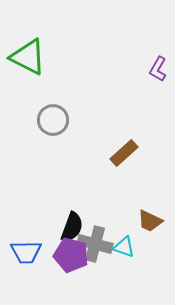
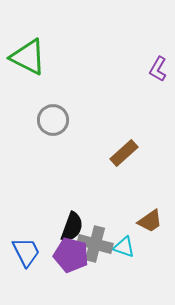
brown trapezoid: rotated 60 degrees counterclockwise
blue trapezoid: rotated 116 degrees counterclockwise
